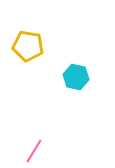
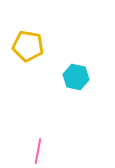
pink line: moved 4 px right; rotated 20 degrees counterclockwise
